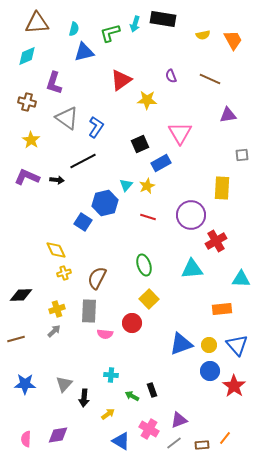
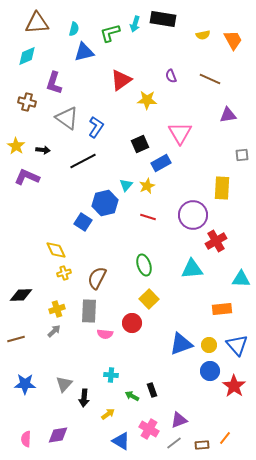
yellow star at (31, 140): moved 15 px left, 6 px down
black arrow at (57, 180): moved 14 px left, 30 px up
purple circle at (191, 215): moved 2 px right
